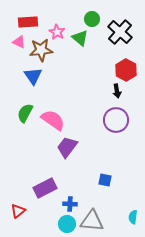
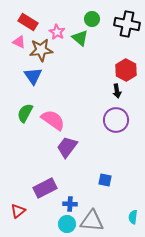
red rectangle: rotated 36 degrees clockwise
black cross: moved 7 px right, 8 px up; rotated 30 degrees counterclockwise
